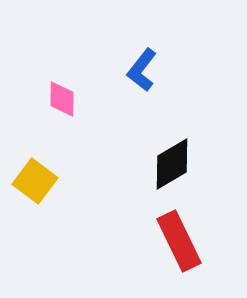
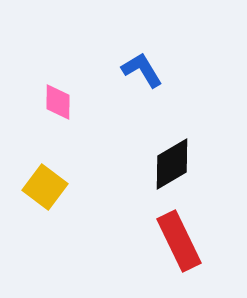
blue L-shape: rotated 111 degrees clockwise
pink diamond: moved 4 px left, 3 px down
yellow square: moved 10 px right, 6 px down
